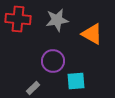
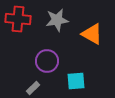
purple circle: moved 6 px left
